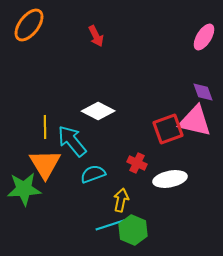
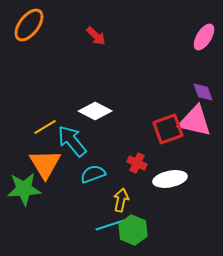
red arrow: rotated 20 degrees counterclockwise
white diamond: moved 3 px left
yellow line: rotated 60 degrees clockwise
